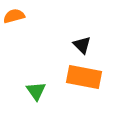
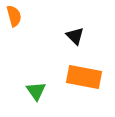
orange semicircle: rotated 90 degrees clockwise
black triangle: moved 7 px left, 9 px up
